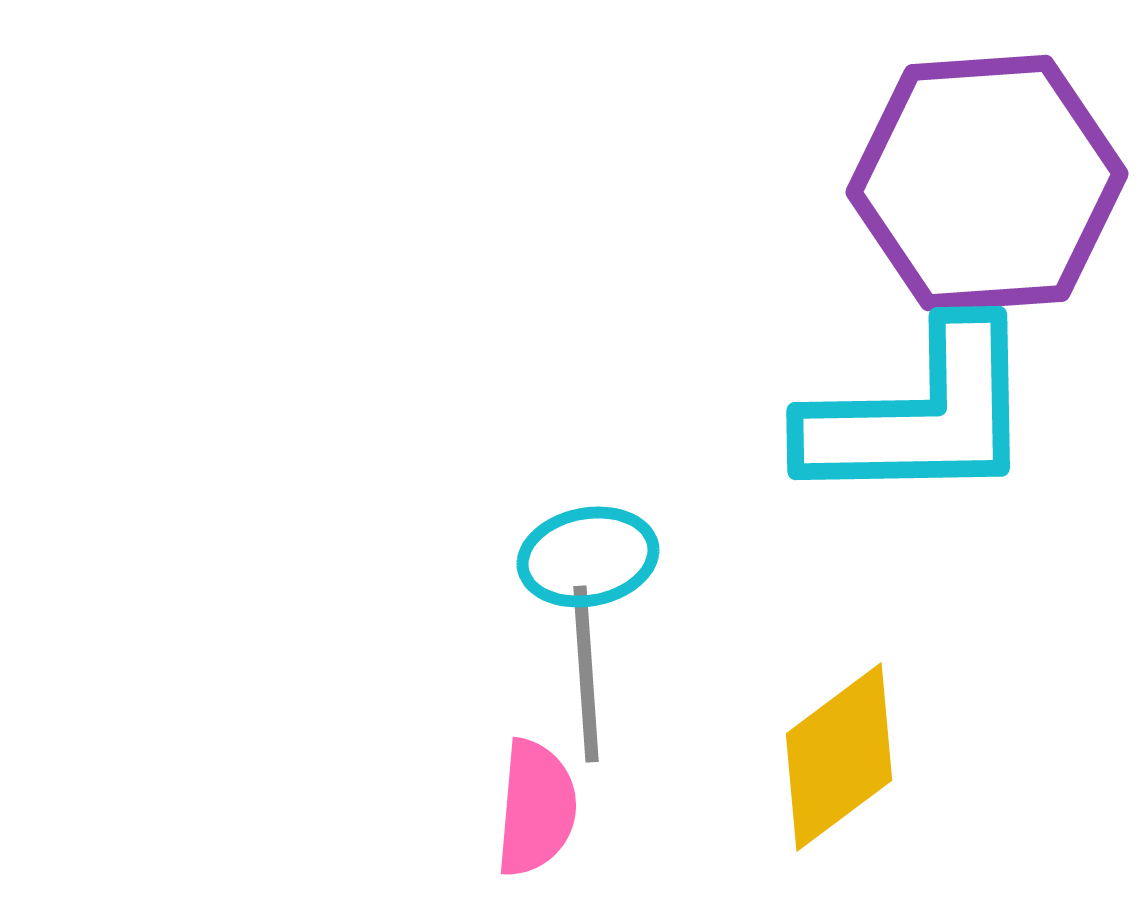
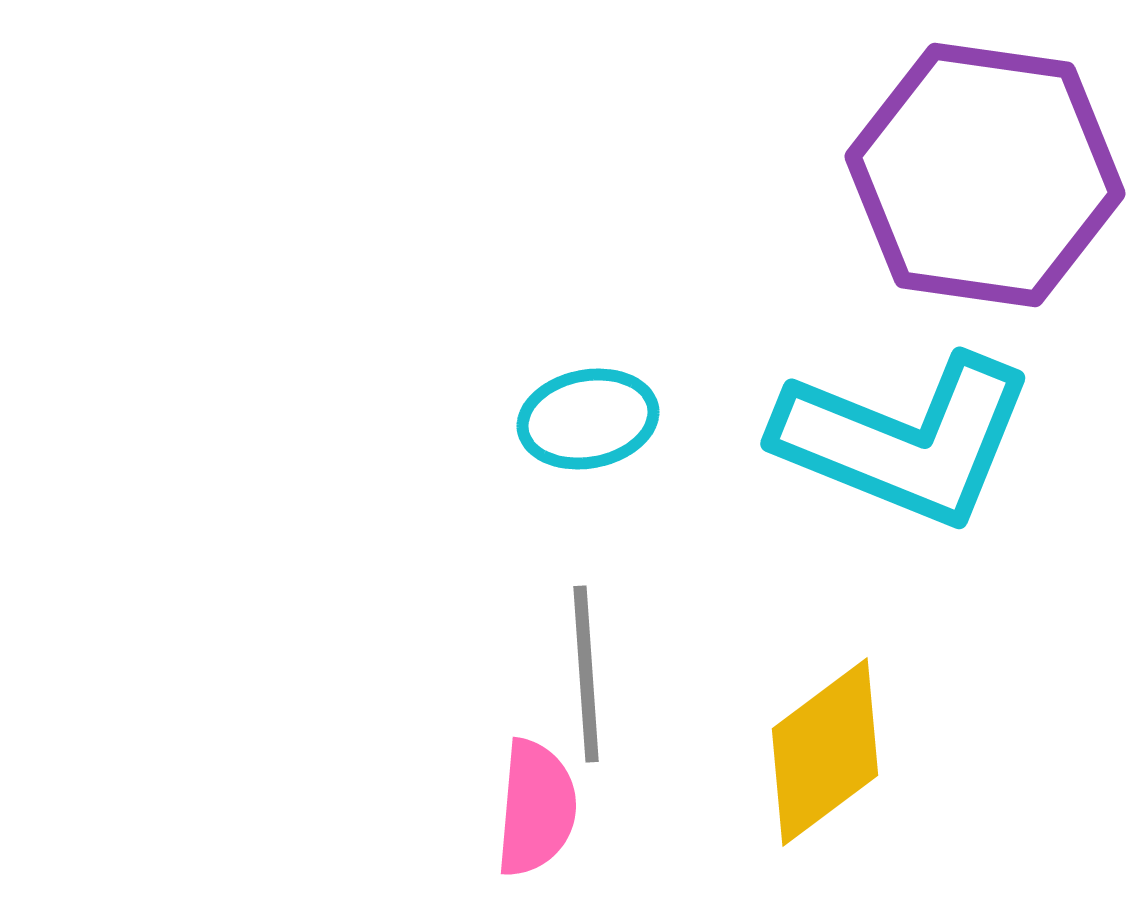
purple hexagon: moved 2 px left, 8 px up; rotated 12 degrees clockwise
cyan L-shape: moved 15 px left, 25 px down; rotated 23 degrees clockwise
cyan ellipse: moved 138 px up
yellow diamond: moved 14 px left, 5 px up
